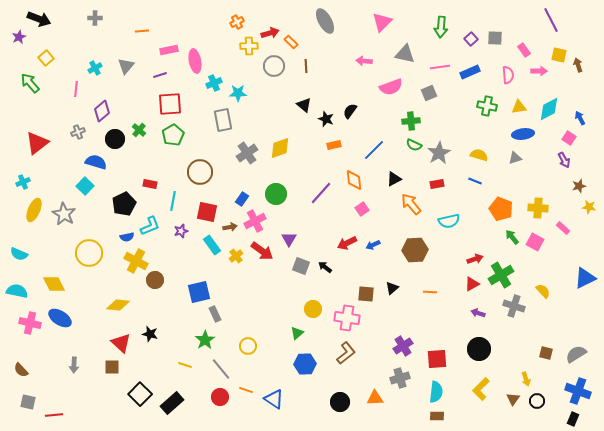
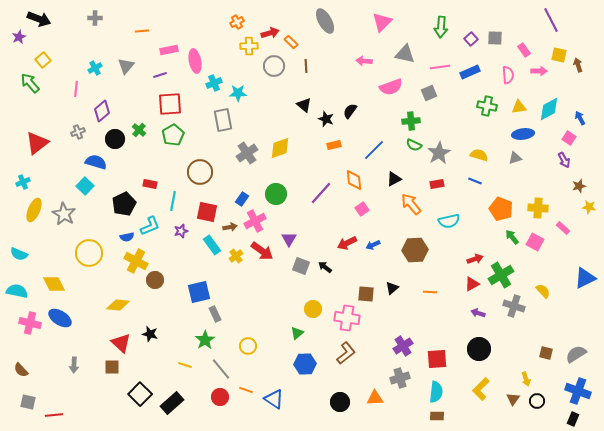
yellow square at (46, 58): moved 3 px left, 2 px down
